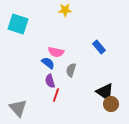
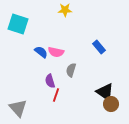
blue semicircle: moved 7 px left, 11 px up
